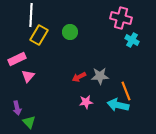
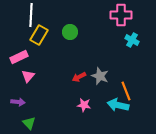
pink cross: moved 3 px up; rotated 15 degrees counterclockwise
pink rectangle: moved 2 px right, 2 px up
gray star: rotated 24 degrees clockwise
pink star: moved 2 px left, 3 px down; rotated 16 degrees clockwise
purple arrow: moved 1 px right, 6 px up; rotated 72 degrees counterclockwise
green triangle: moved 1 px down
